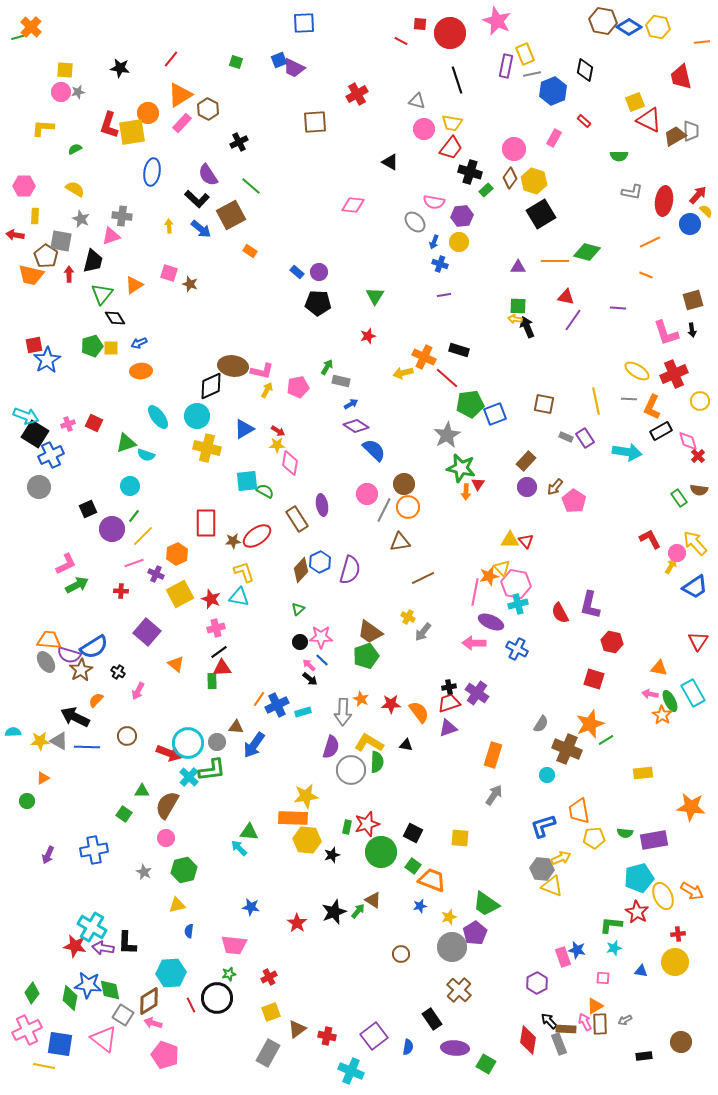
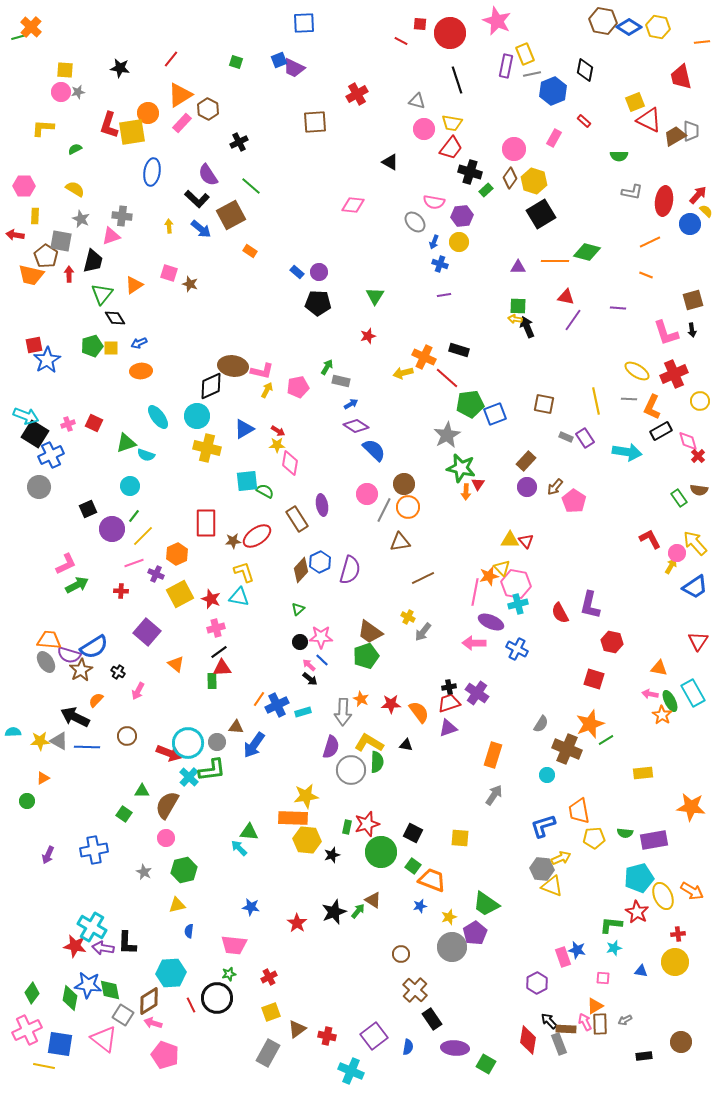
brown cross at (459, 990): moved 44 px left
